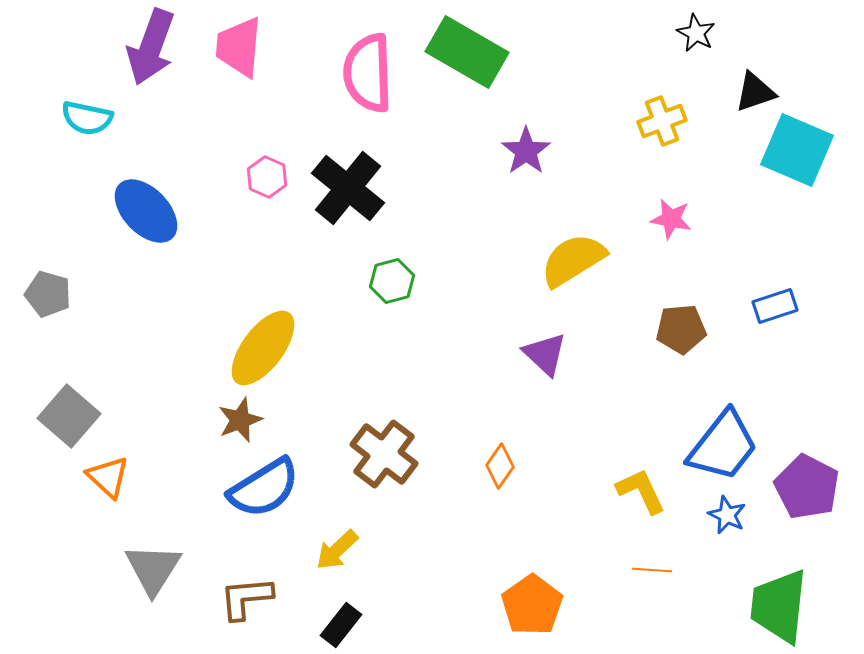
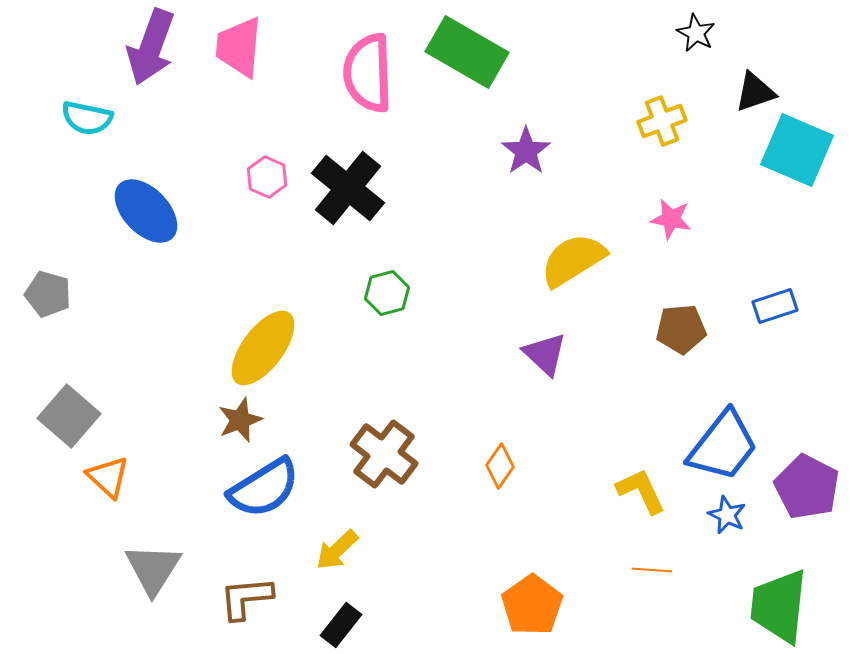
green hexagon: moved 5 px left, 12 px down
